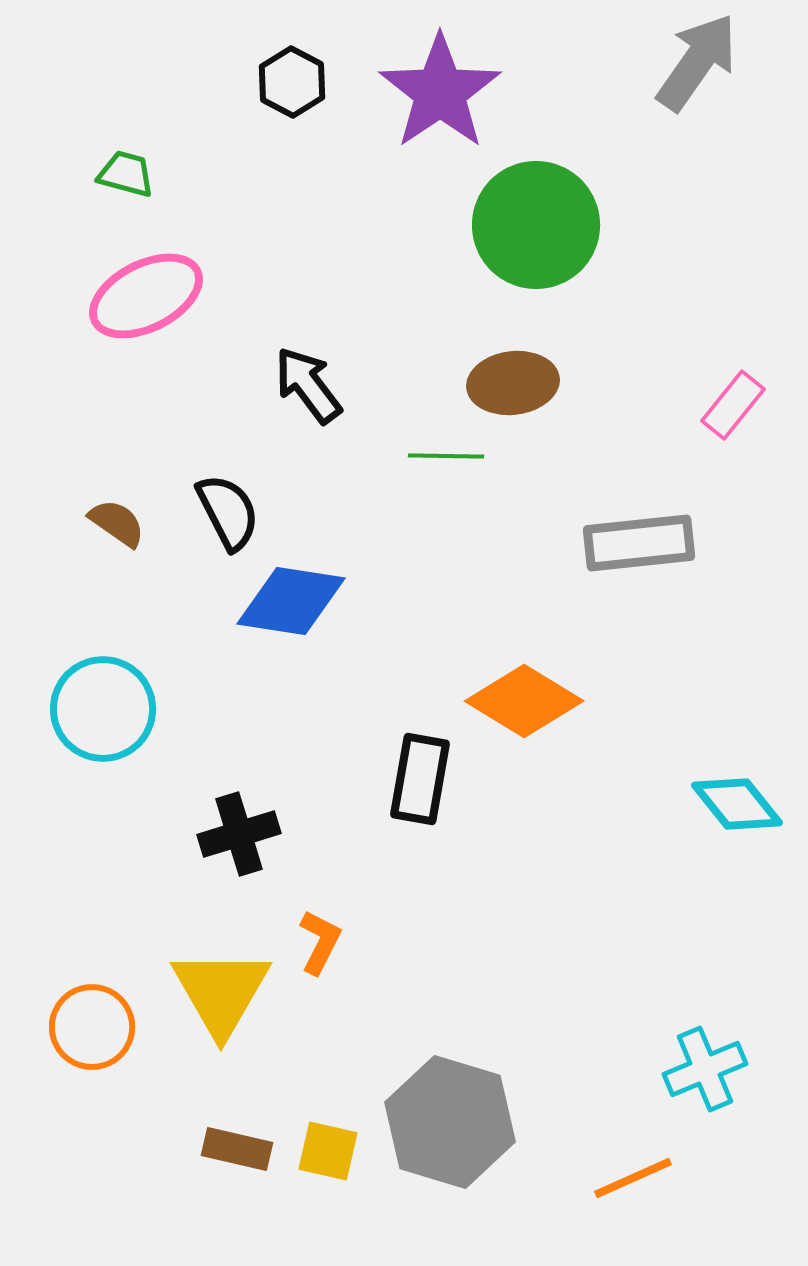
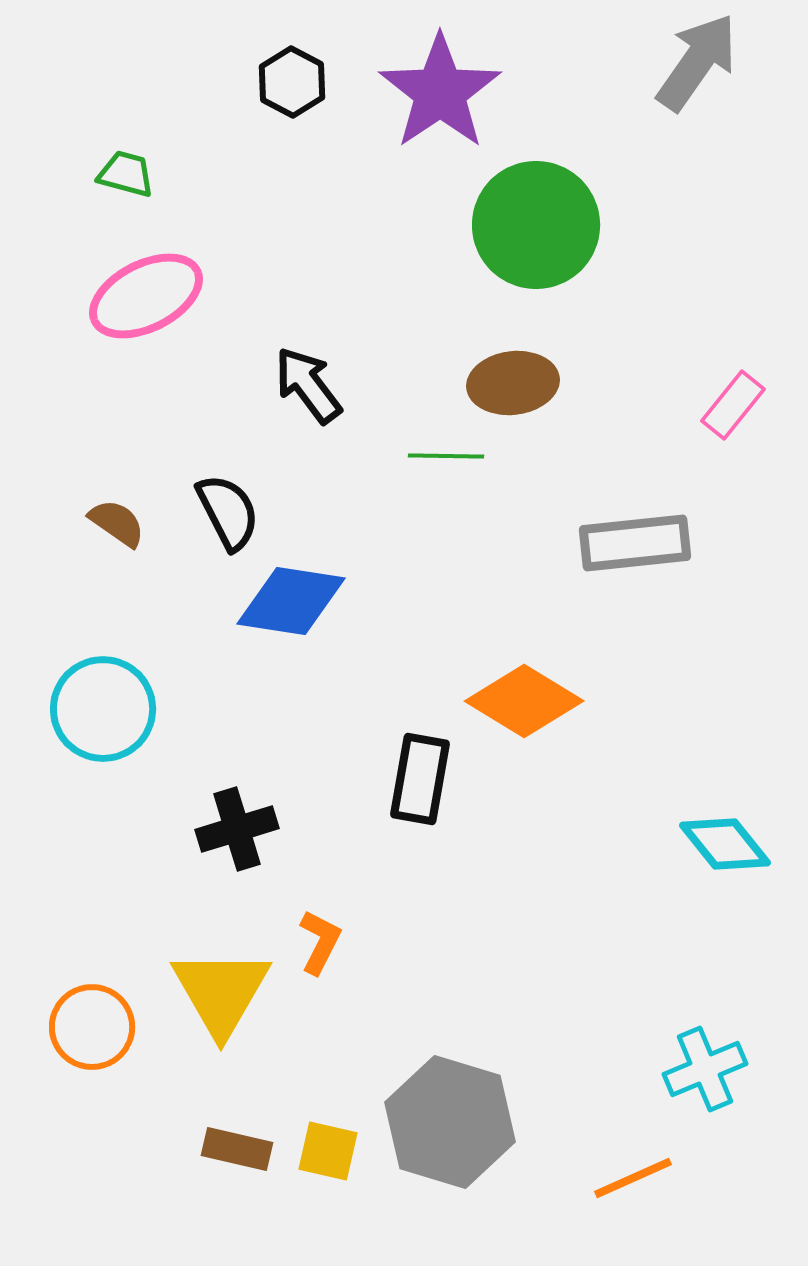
gray rectangle: moved 4 px left
cyan diamond: moved 12 px left, 40 px down
black cross: moved 2 px left, 5 px up
